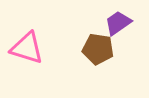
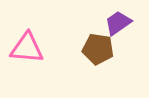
pink triangle: rotated 12 degrees counterclockwise
